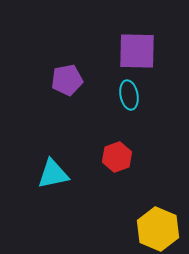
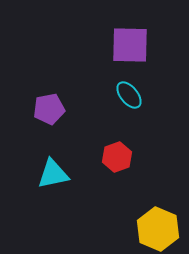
purple square: moved 7 px left, 6 px up
purple pentagon: moved 18 px left, 29 px down
cyan ellipse: rotated 28 degrees counterclockwise
